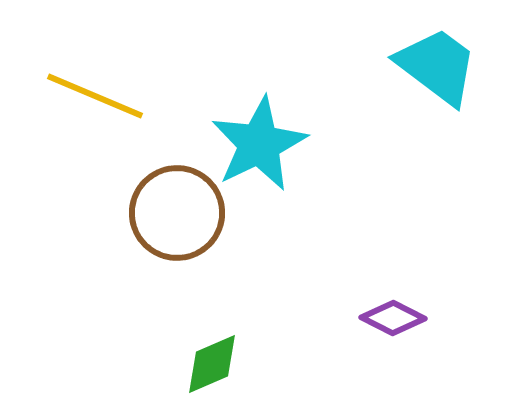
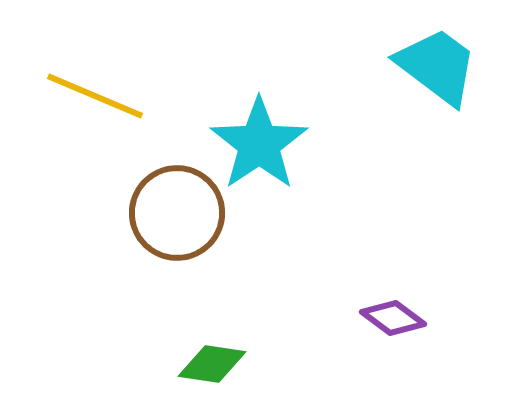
cyan star: rotated 8 degrees counterclockwise
purple diamond: rotated 10 degrees clockwise
green diamond: rotated 32 degrees clockwise
